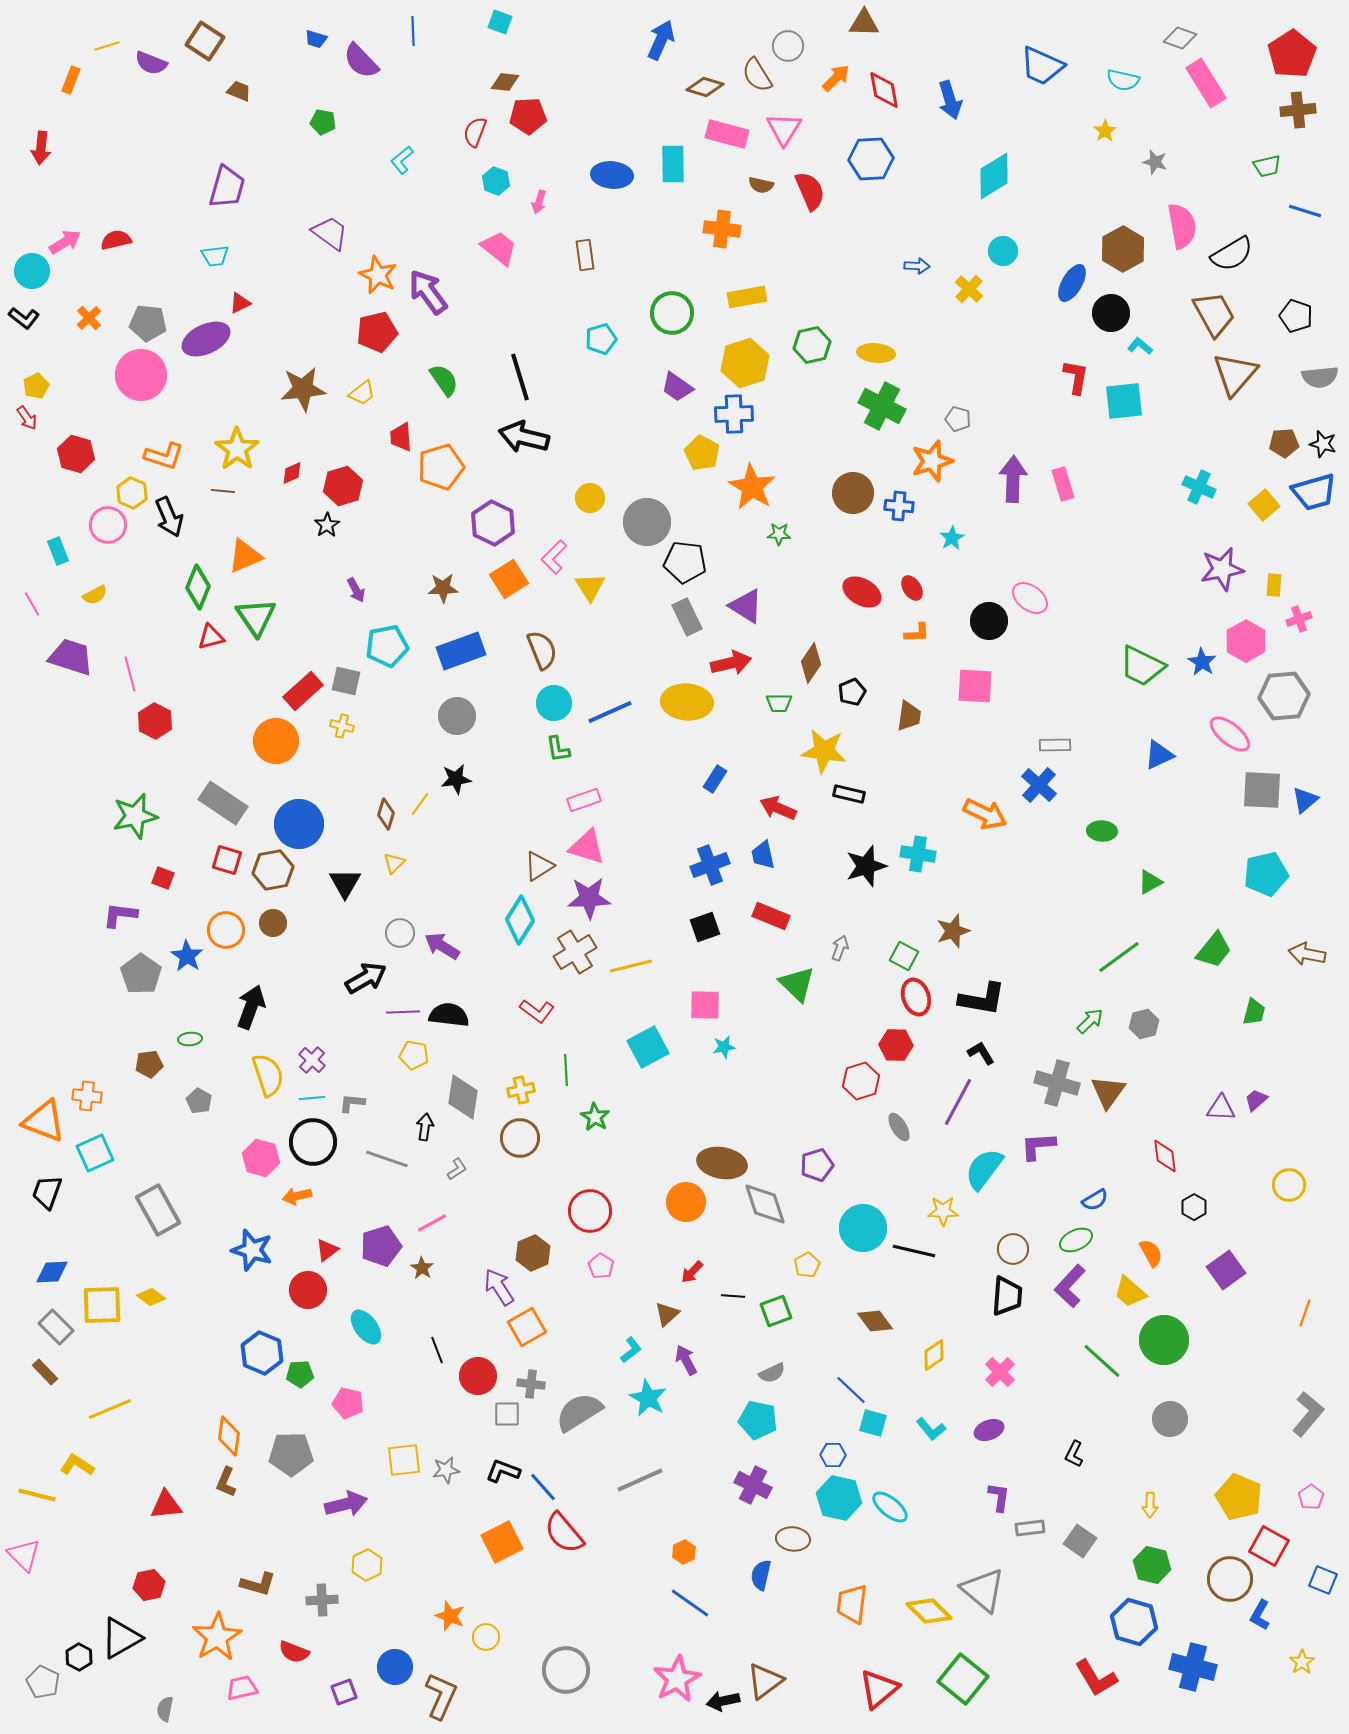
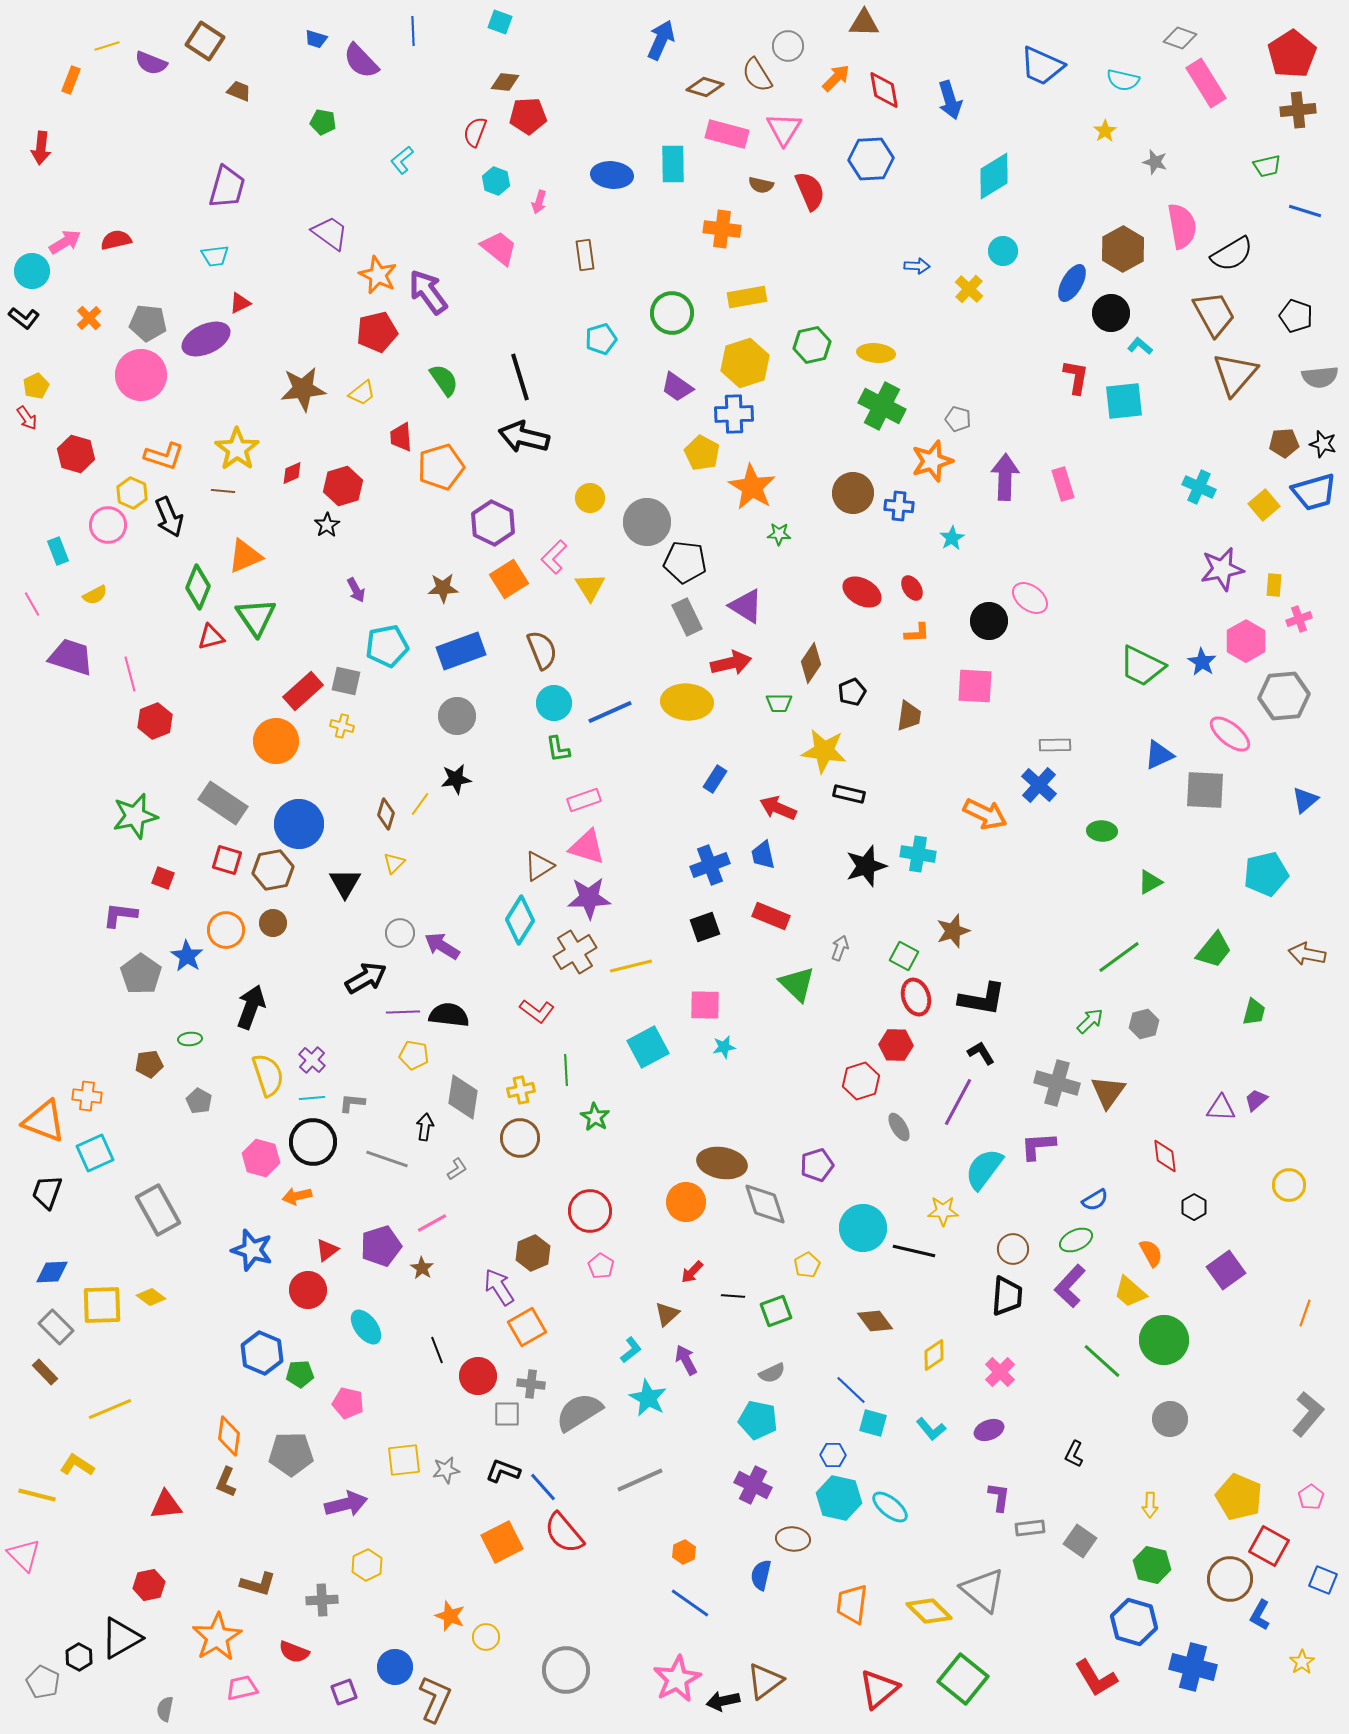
purple arrow at (1013, 479): moved 8 px left, 2 px up
red hexagon at (155, 721): rotated 12 degrees clockwise
gray square at (1262, 790): moved 57 px left
brown L-shape at (441, 1696): moved 6 px left, 3 px down
